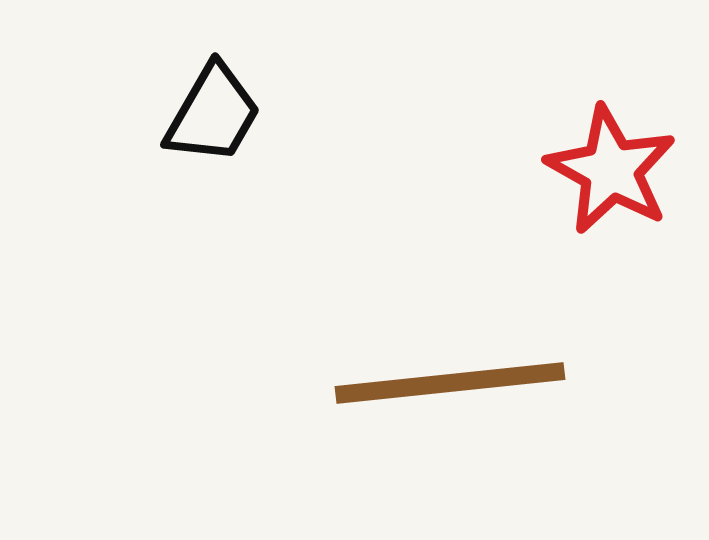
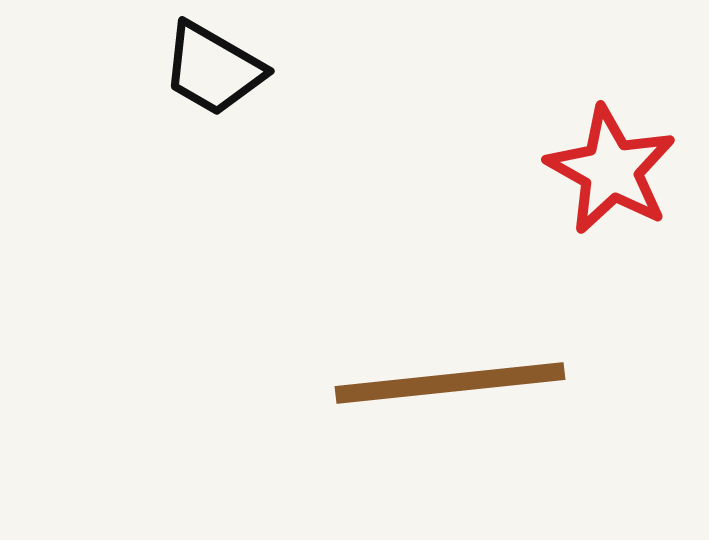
black trapezoid: moved 45 px up; rotated 90 degrees clockwise
